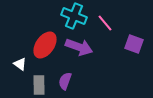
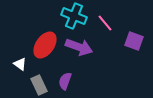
purple square: moved 3 px up
gray rectangle: rotated 24 degrees counterclockwise
